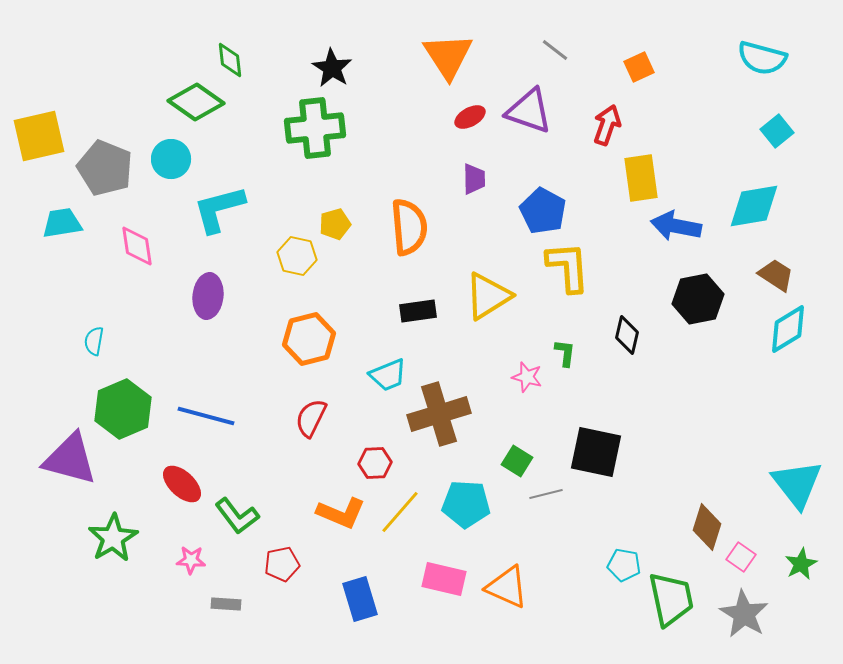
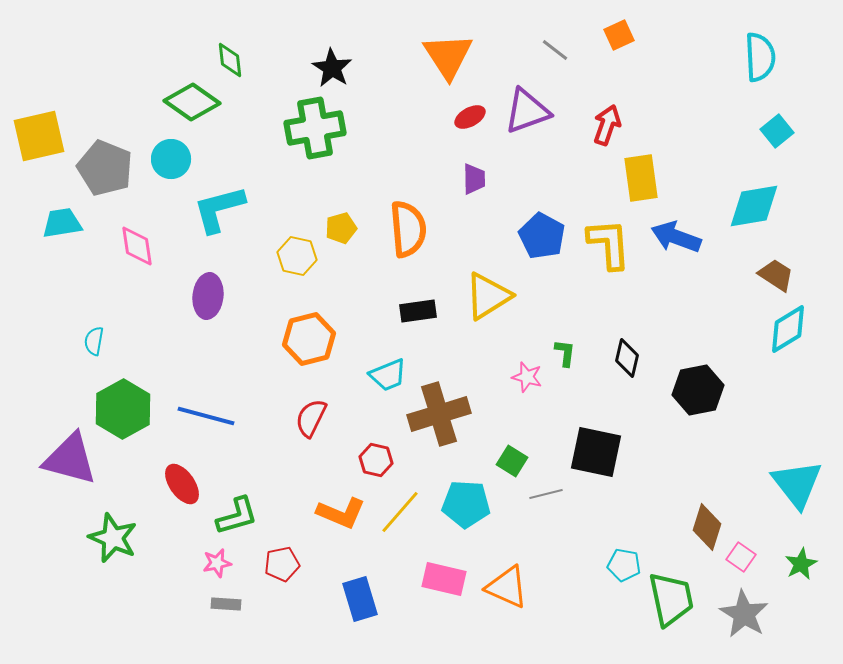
cyan semicircle at (762, 58): moved 2 px left, 1 px up; rotated 108 degrees counterclockwise
orange square at (639, 67): moved 20 px left, 32 px up
green diamond at (196, 102): moved 4 px left
purple triangle at (529, 111): moved 2 px left; rotated 39 degrees counterclockwise
green cross at (315, 128): rotated 4 degrees counterclockwise
blue pentagon at (543, 211): moved 1 px left, 25 px down
yellow pentagon at (335, 224): moved 6 px right, 4 px down
blue arrow at (676, 226): moved 11 px down; rotated 9 degrees clockwise
orange semicircle at (409, 227): moved 1 px left, 2 px down
yellow L-shape at (568, 267): moved 41 px right, 23 px up
black hexagon at (698, 299): moved 91 px down
black diamond at (627, 335): moved 23 px down
green hexagon at (123, 409): rotated 6 degrees counterclockwise
green square at (517, 461): moved 5 px left
red hexagon at (375, 463): moved 1 px right, 3 px up; rotated 16 degrees clockwise
red ellipse at (182, 484): rotated 12 degrees clockwise
green L-shape at (237, 516): rotated 69 degrees counterclockwise
green star at (113, 538): rotated 18 degrees counterclockwise
pink star at (191, 560): moved 26 px right, 3 px down; rotated 16 degrees counterclockwise
